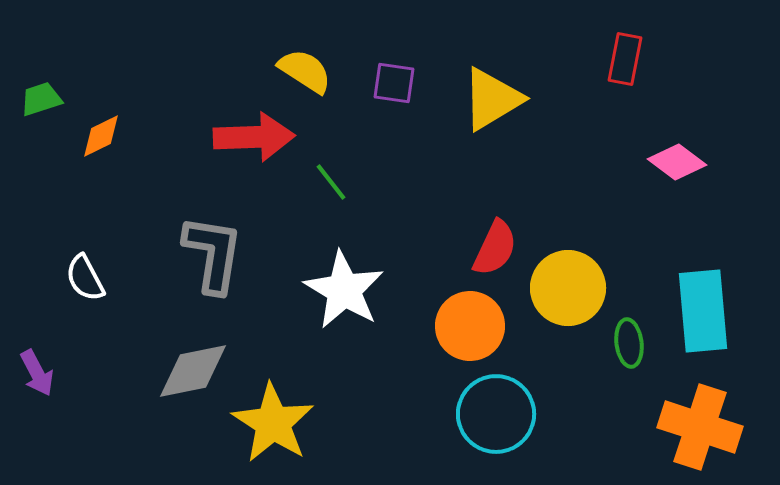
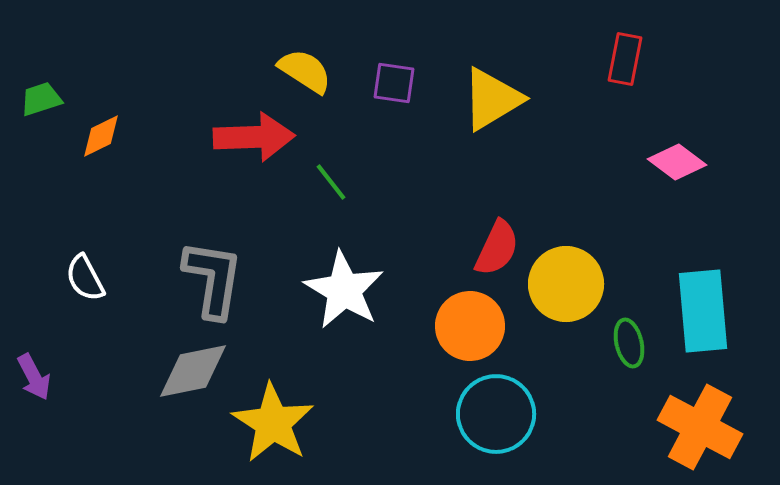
red semicircle: moved 2 px right
gray L-shape: moved 25 px down
yellow circle: moved 2 px left, 4 px up
green ellipse: rotated 6 degrees counterclockwise
purple arrow: moved 3 px left, 4 px down
orange cross: rotated 10 degrees clockwise
